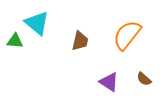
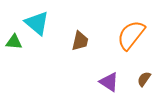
orange semicircle: moved 4 px right
green triangle: moved 1 px left, 1 px down
brown semicircle: rotated 84 degrees clockwise
